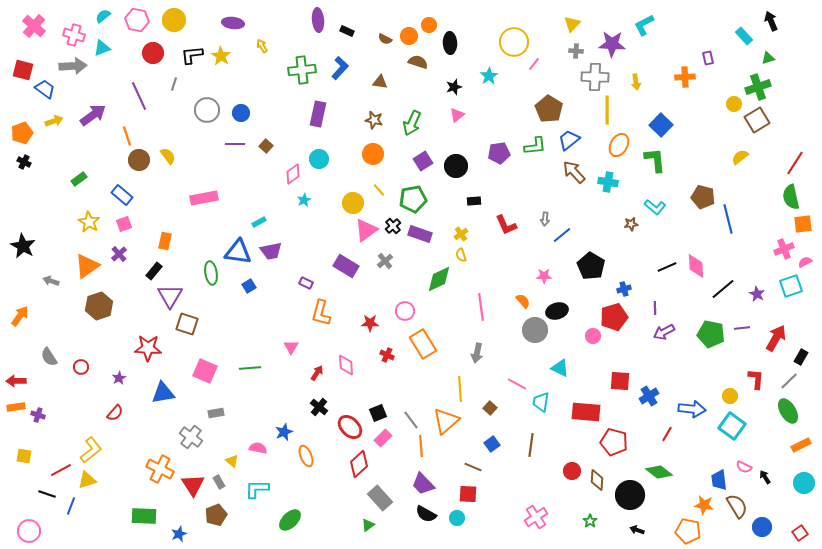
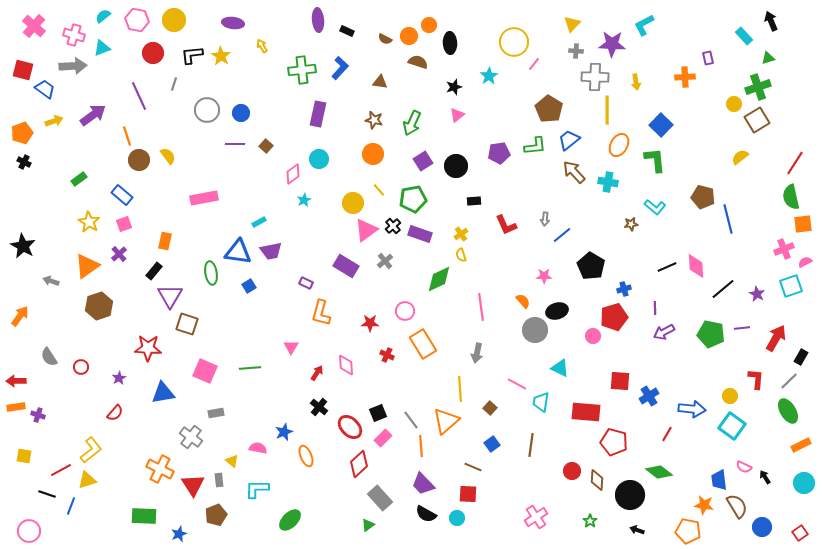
gray rectangle at (219, 482): moved 2 px up; rotated 24 degrees clockwise
